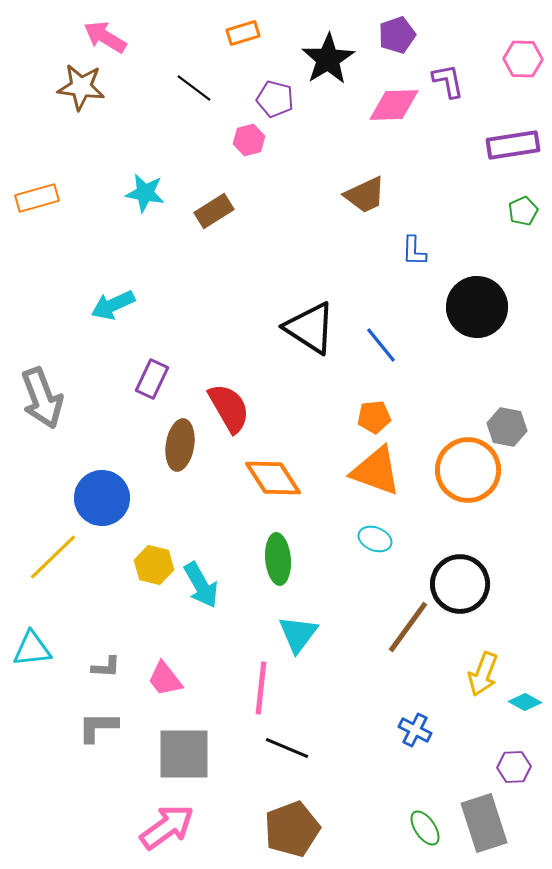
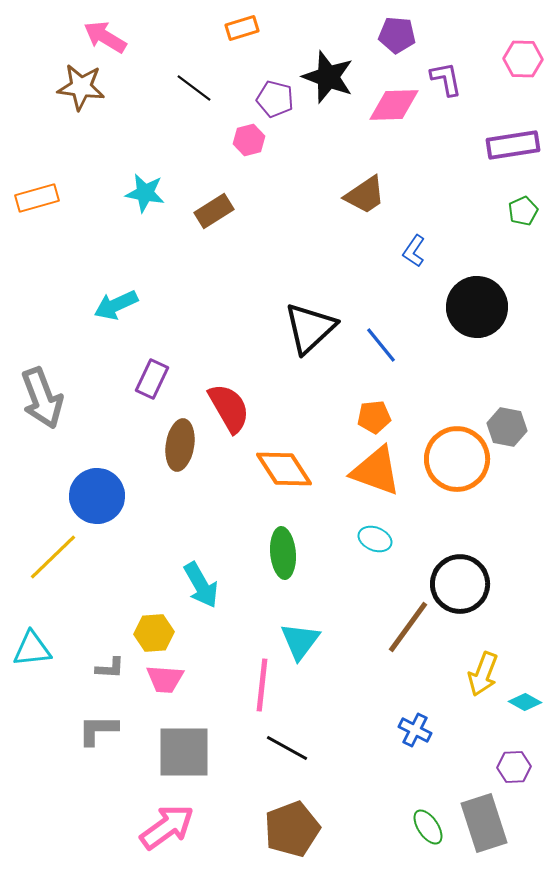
orange rectangle at (243, 33): moved 1 px left, 5 px up
purple pentagon at (397, 35): rotated 24 degrees clockwise
black star at (328, 59): moved 18 px down; rotated 20 degrees counterclockwise
purple L-shape at (448, 81): moved 2 px left, 2 px up
brown trapezoid at (365, 195): rotated 9 degrees counterclockwise
blue L-shape at (414, 251): rotated 32 degrees clockwise
cyan arrow at (113, 305): moved 3 px right
black triangle at (310, 328): rotated 44 degrees clockwise
orange circle at (468, 470): moved 11 px left, 11 px up
orange diamond at (273, 478): moved 11 px right, 9 px up
blue circle at (102, 498): moved 5 px left, 2 px up
green ellipse at (278, 559): moved 5 px right, 6 px up
yellow hexagon at (154, 565): moved 68 px down; rotated 18 degrees counterclockwise
cyan triangle at (298, 634): moved 2 px right, 7 px down
gray L-shape at (106, 667): moved 4 px right, 1 px down
pink trapezoid at (165, 679): rotated 48 degrees counterclockwise
pink line at (261, 688): moved 1 px right, 3 px up
gray L-shape at (98, 727): moved 3 px down
black line at (287, 748): rotated 6 degrees clockwise
gray square at (184, 754): moved 2 px up
green ellipse at (425, 828): moved 3 px right, 1 px up
